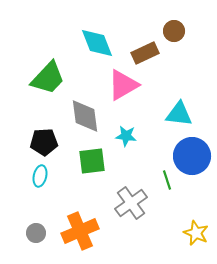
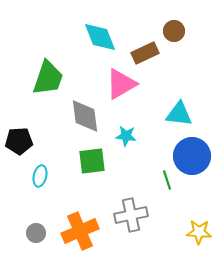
cyan diamond: moved 3 px right, 6 px up
green trapezoid: rotated 24 degrees counterclockwise
pink triangle: moved 2 px left, 1 px up
black pentagon: moved 25 px left, 1 px up
gray cross: moved 12 px down; rotated 24 degrees clockwise
yellow star: moved 3 px right, 1 px up; rotated 20 degrees counterclockwise
